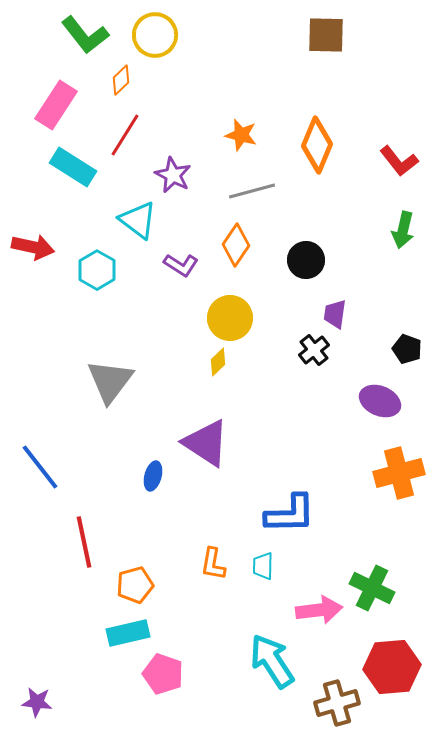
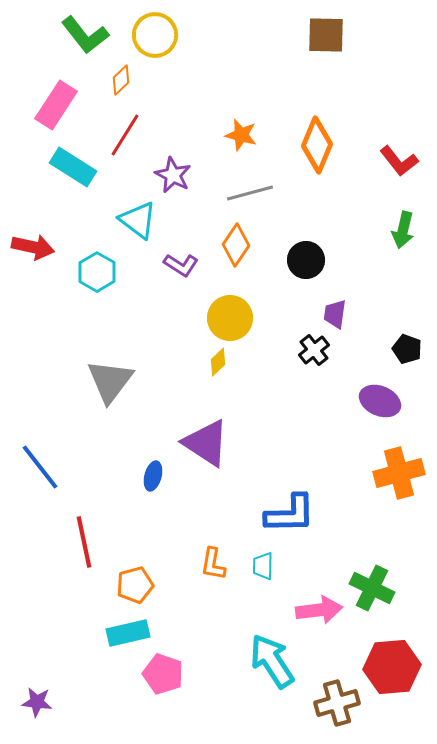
gray line at (252, 191): moved 2 px left, 2 px down
cyan hexagon at (97, 270): moved 2 px down
